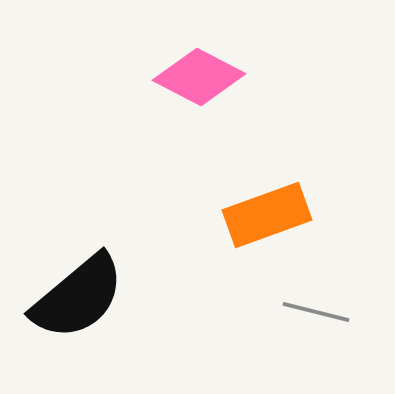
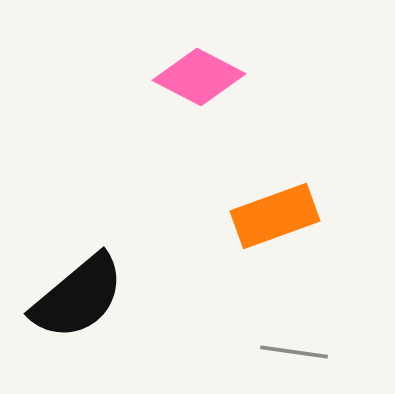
orange rectangle: moved 8 px right, 1 px down
gray line: moved 22 px left, 40 px down; rotated 6 degrees counterclockwise
